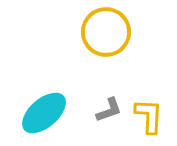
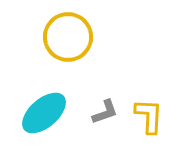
yellow circle: moved 38 px left, 5 px down
gray L-shape: moved 4 px left, 2 px down
